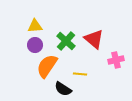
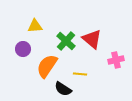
red triangle: moved 2 px left
purple circle: moved 12 px left, 4 px down
